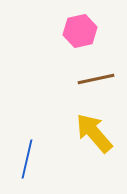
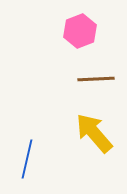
pink hexagon: rotated 8 degrees counterclockwise
brown line: rotated 9 degrees clockwise
